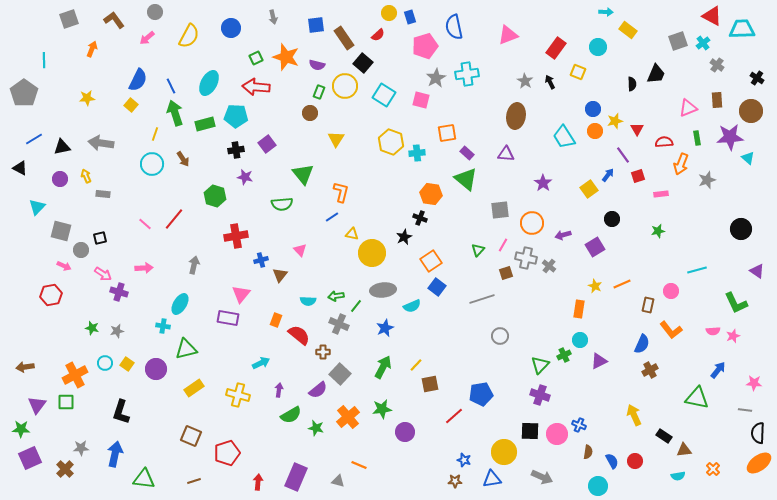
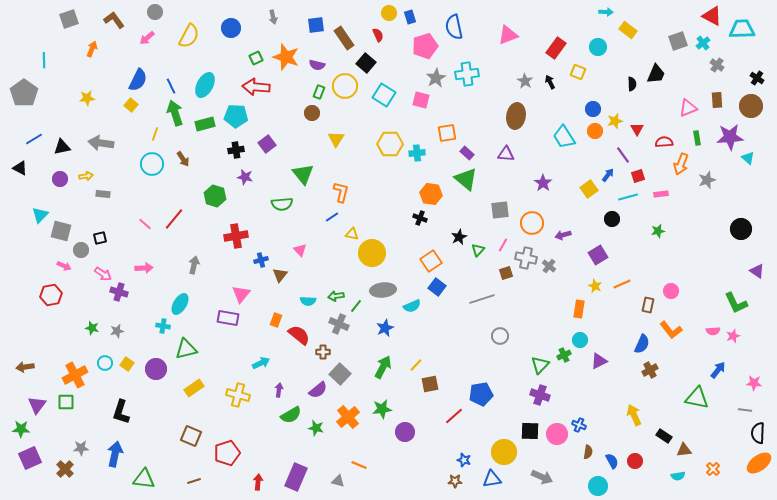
red semicircle at (378, 35): rotated 72 degrees counterclockwise
black square at (363, 63): moved 3 px right
cyan ellipse at (209, 83): moved 4 px left, 2 px down
brown circle at (751, 111): moved 5 px up
brown circle at (310, 113): moved 2 px right
yellow hexagon at (391, 142): moved 1 px left, 2 px down; rotated 20 degrees counterclockwise
yellow arrow at (86, 176): rotated 104 degrees clockwise
cyan triangle at (37, 207): moved 3 px right, 8 px down
black star at (404, 237): moved 55 px right
purple square at (595, 247): moved 3 px right, 8 px down
cyan line at (697, 270): moved 69 px left, 73 px up
